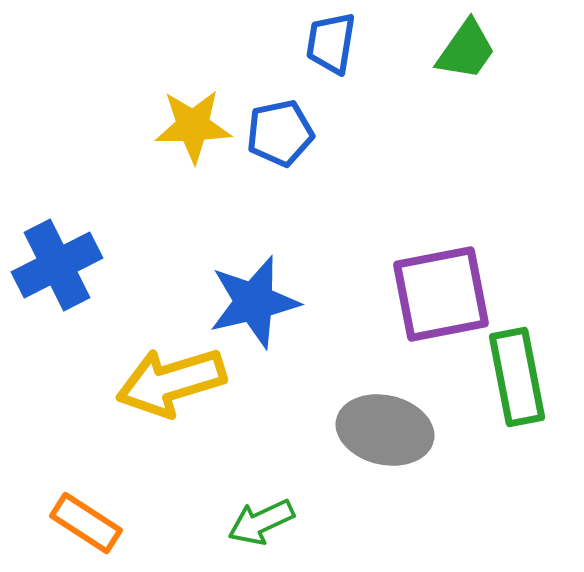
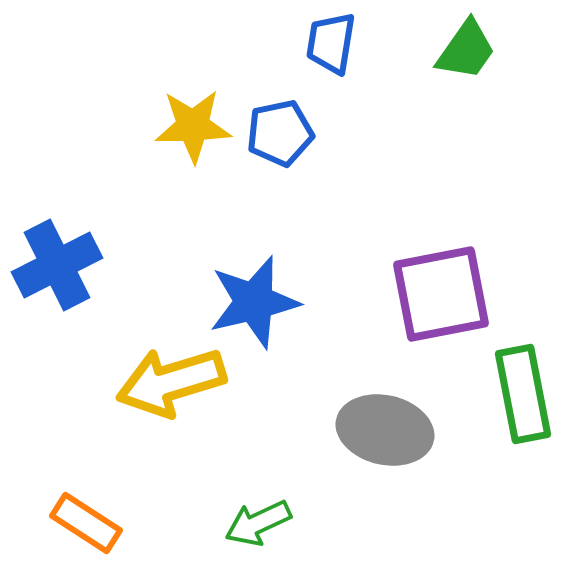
green rectangle: moved 6 px right, 17 px down
green arrow: moved 3 px left, 1 px down
